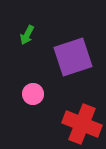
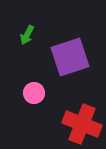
purple square: moved 3 px left
pink circle: moved 1 px right, 1 px up
